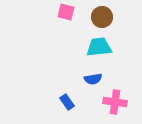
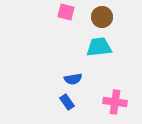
blue semicircle: moved 20 px left
